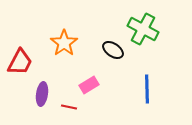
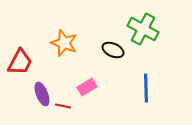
orange star: rotated 16 degrees counterclockwise
black ellipse: rotated 10 degrees counterclockwise
pink rectangle: moved 2 px left, 2 px down
blue line: moved 1 px left, 1 px up
purple ellipse: rotated 30 degrees counterclockwise
red line: moved 6 px left, 1 px up
